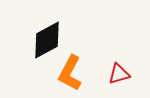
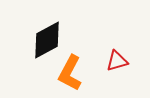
red triangle: moved 2 px left, 13 px up
